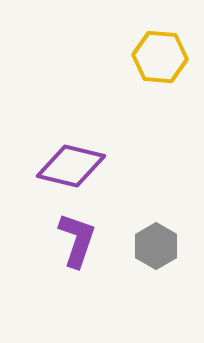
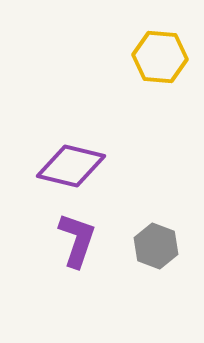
gray hexagon: rotated 9 degrees counterclockwise
